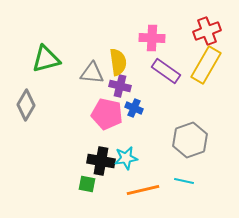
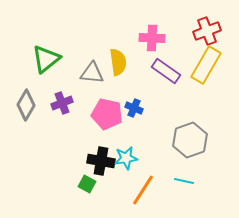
green triangle: rotated 24 degrees counterclockwise
purple cross: moved 58 px left, 17 px down; rotated 35 degrees counterclockwise
green square: rotated 18 degrees clockwise
orange line: rotated 44 degrees counterclockwise
